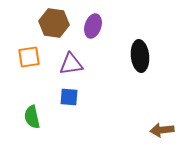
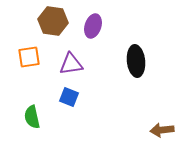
brown hexagon: moved 1 px left, 2 px up
black ellipse: moved 4 px left, 5 px down
blue square: rotated 18 degrees clockwise
